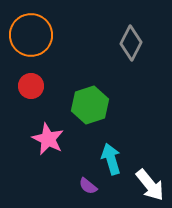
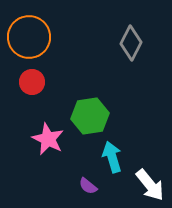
orange circle: moved 2 px left, 2 px down
red circle: moved 1 px right, 4 px up
green hexagon: moved 11 px down; rotated 9 degrees clockwise
cyan arrow: moved 1 px right, 2 px up
